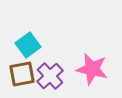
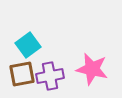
purple cross: rotated 32 degrees clockwise
